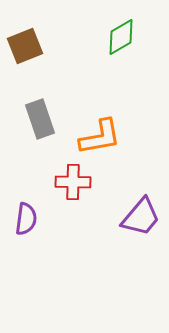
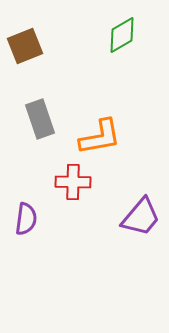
green diamond: moved 1 px right, 2 px up
